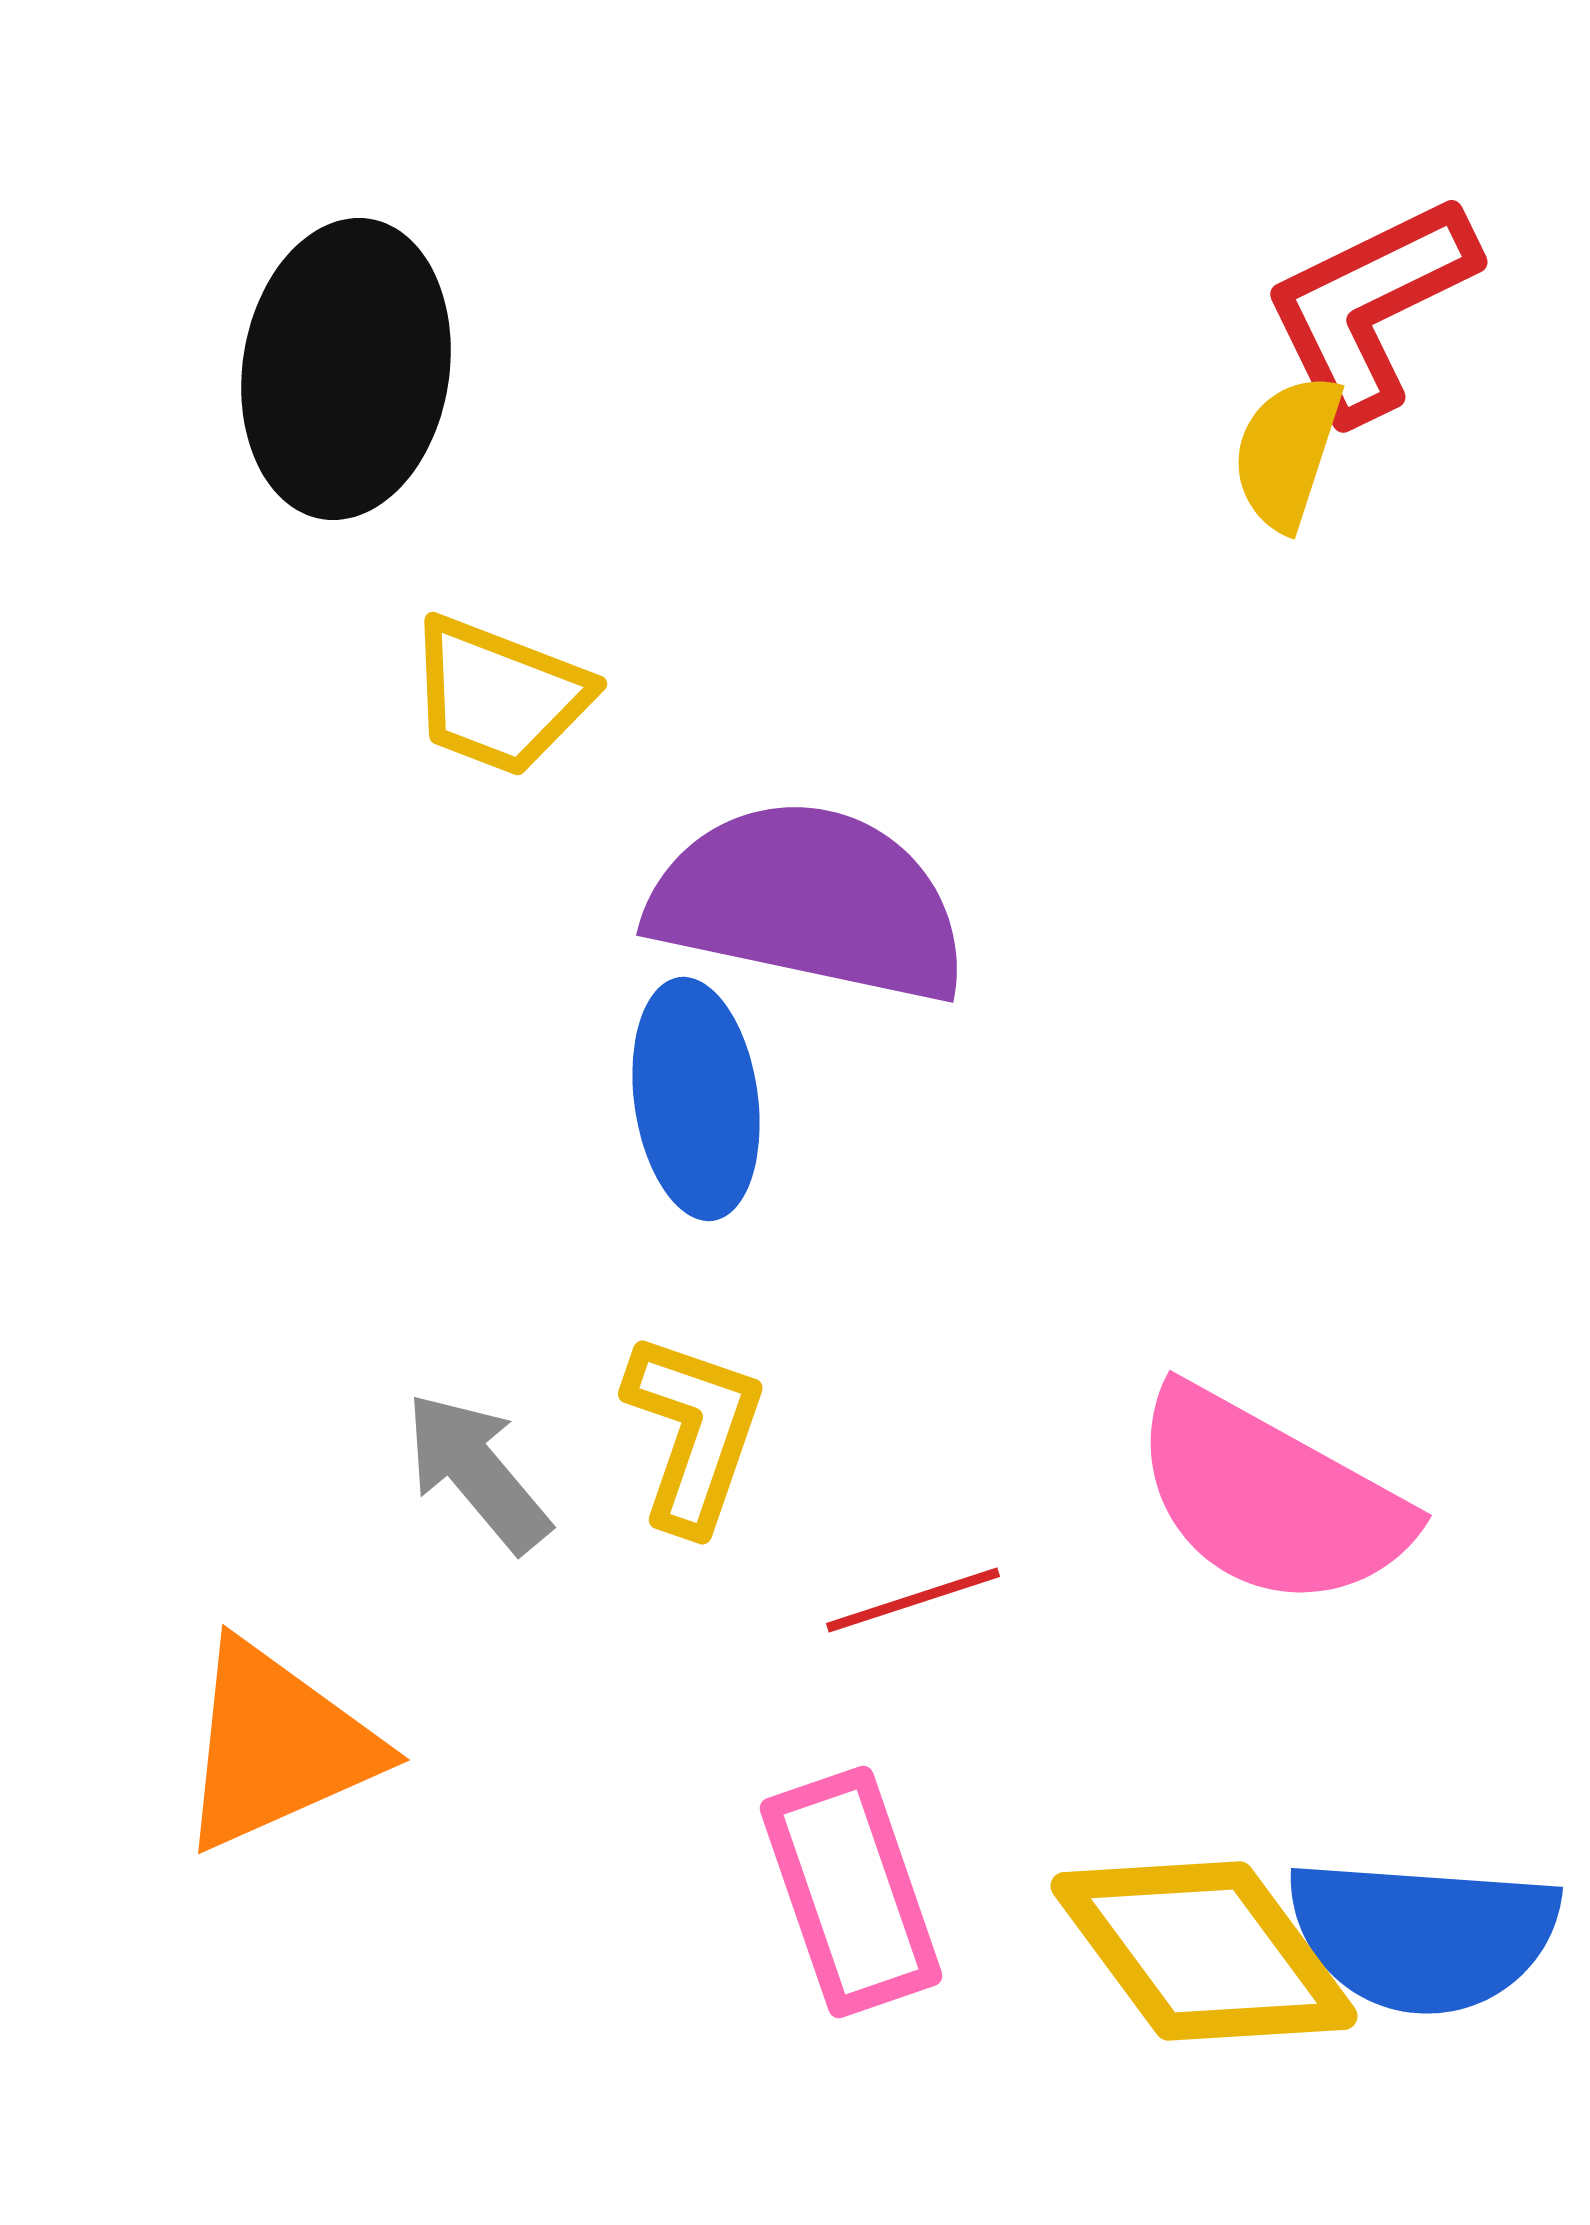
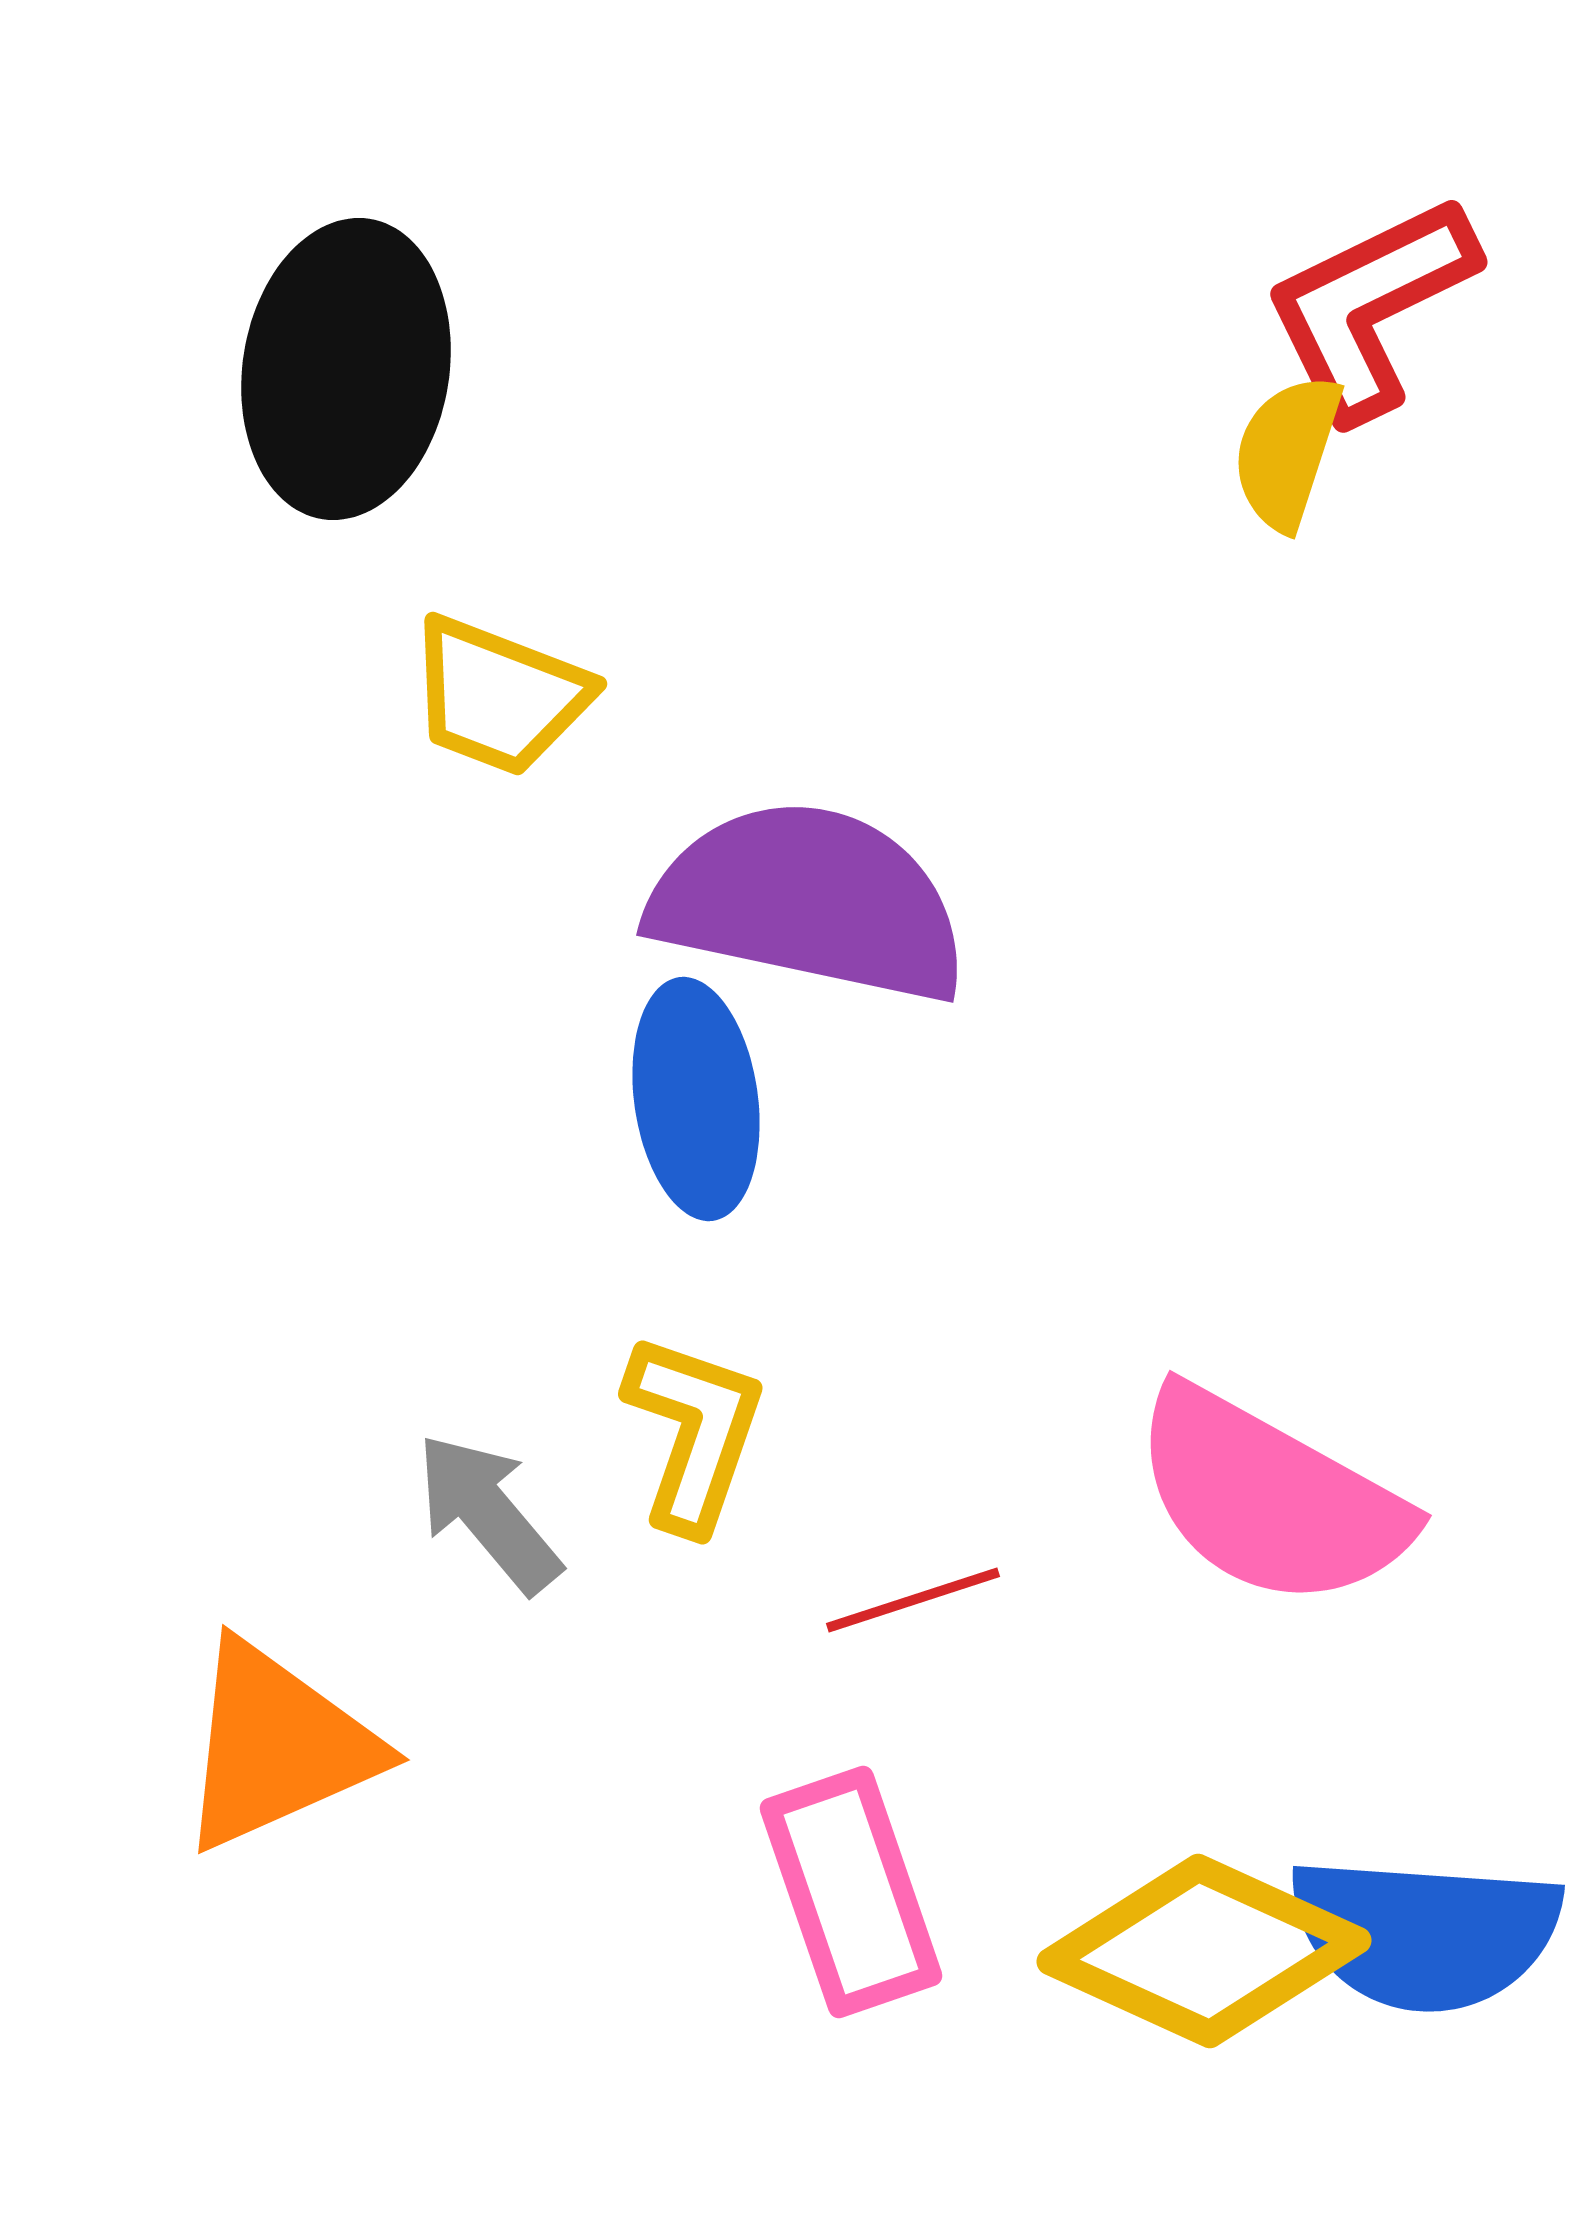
gray arrow: moved 11 px right, 41 px down
blue semicircle: moved 2 px right, 2 px up
yellow diamond: rotated 29 degrees counterclockwise
